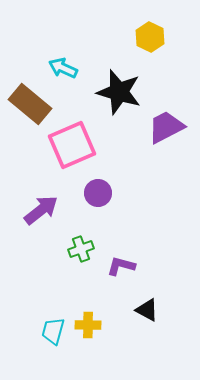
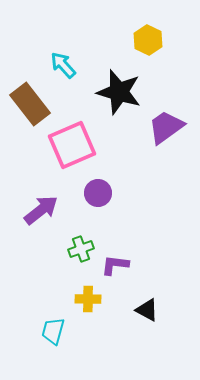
yellow hexagon: moved 2 px left, 3 px down
cyan arrow: moved 3 px up; rotated 24 degrees clockwise
brown rectangle: rotated 12 degrees clockwise
purple trapezoid: rotated 9 degrees counterclockwise
purple L-shape: moved 6 px left, 1 px up; rotated 8 degrees counterclockwise
yellow cross: moved 26 px up
